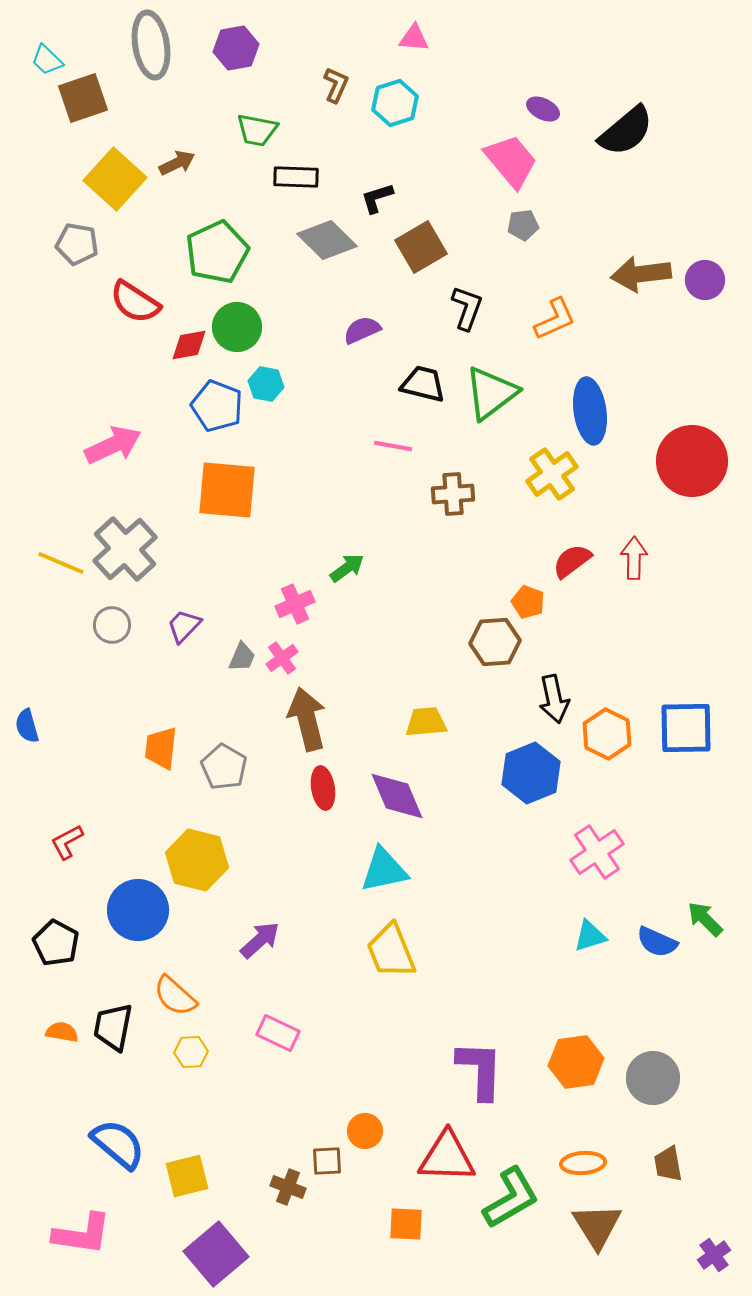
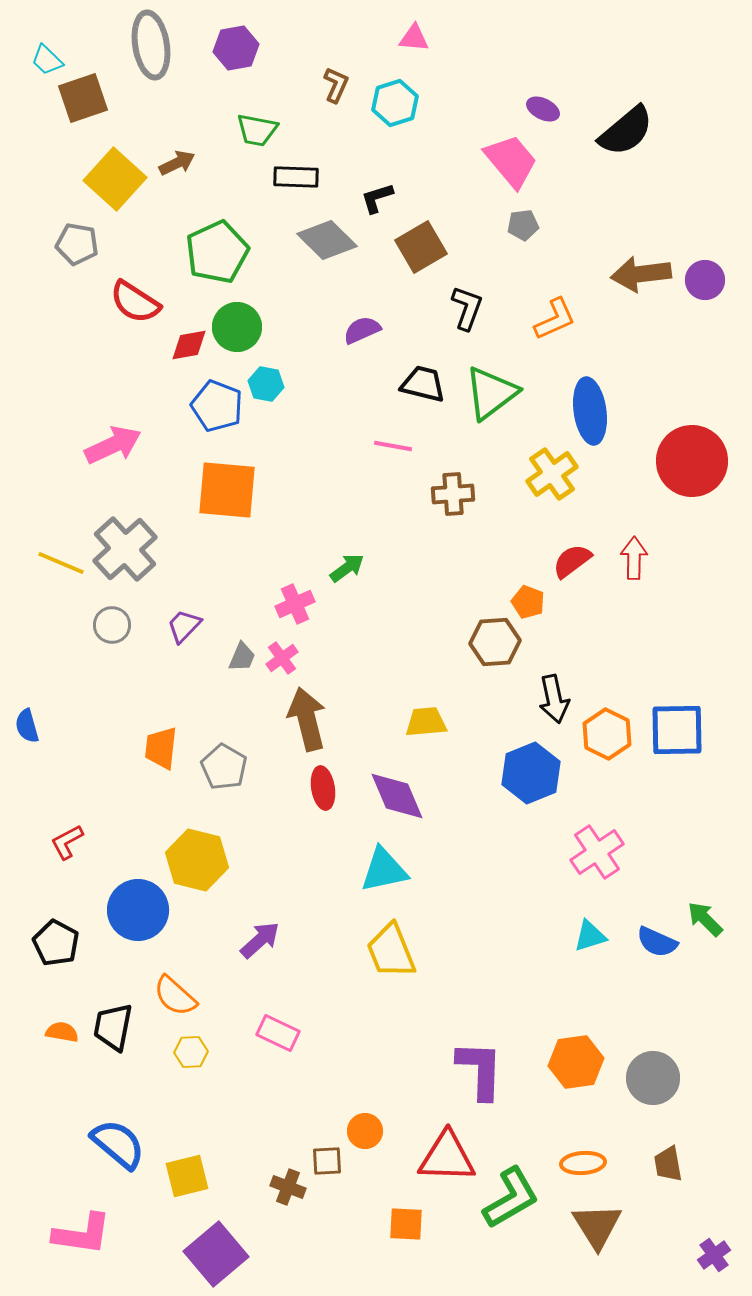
blue square at (686, 728): moved 9 px left, 2 px down
